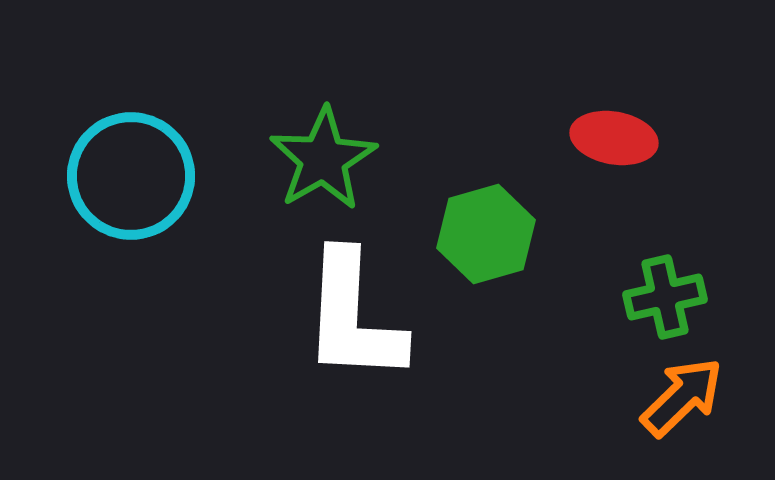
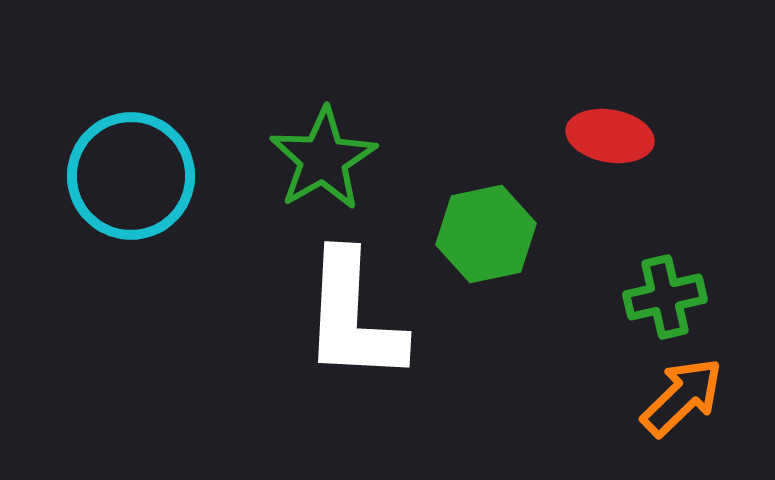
red ellipse: moved 4 px left, 2 px up
green hexagon: rotated 4 degrees clockwise
